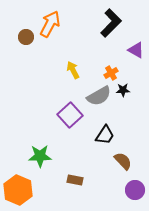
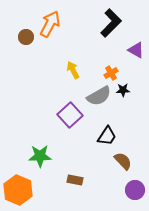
black trapezoid: moved 2 px right, 1 px down
